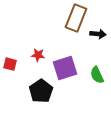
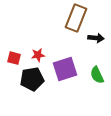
black arrow: moved 2 px left, 4 px down
red star: rotated 16 degrees counterclockwise
red square: moved 4 px right, 6 px up
purple square: moved 1 px down
black pentagon: moved 9 px left, 12 px up; rotated 25 degrees clockwise
